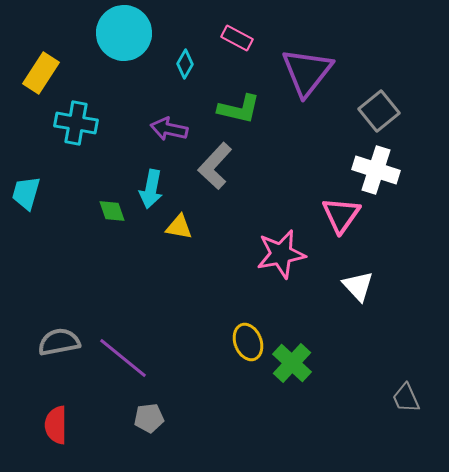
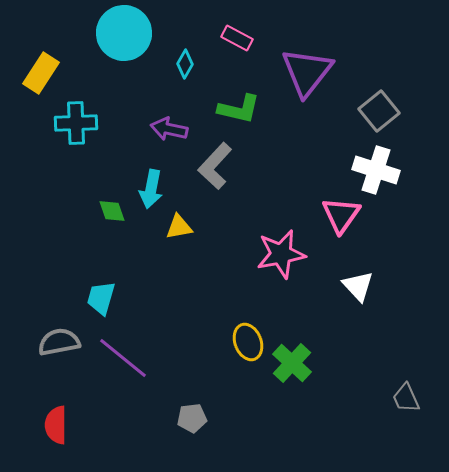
cyan cross: rotated 12 degrees counterclockwise
cyan trapezoid: moved 75 px right, 105 px down
yellow triangle: rotated 20 degrees counterclockwise
gray pentagon: moved 43 px right
